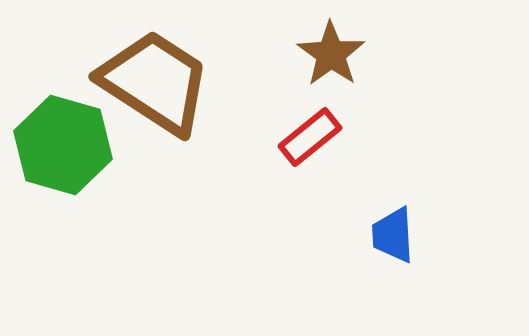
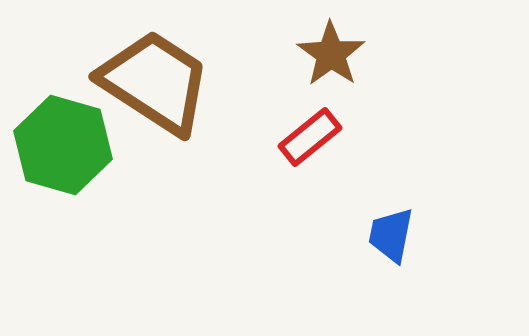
blue trapezoid: moved 2 px left; rotated 14 degrees clockwise
